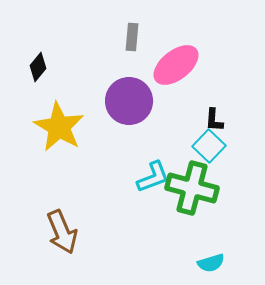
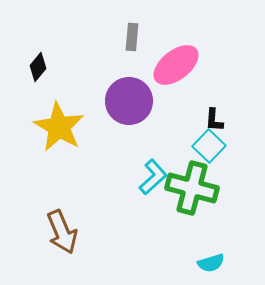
cyan L-shape: rotated 21 degrees counterclockwise
